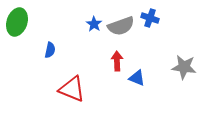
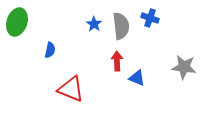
gray semicircle: rotated 76 degrees counterclockwise
red triangle: moved 1 px left
